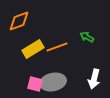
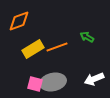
white arrow: rotated 54 degrees clockwise
